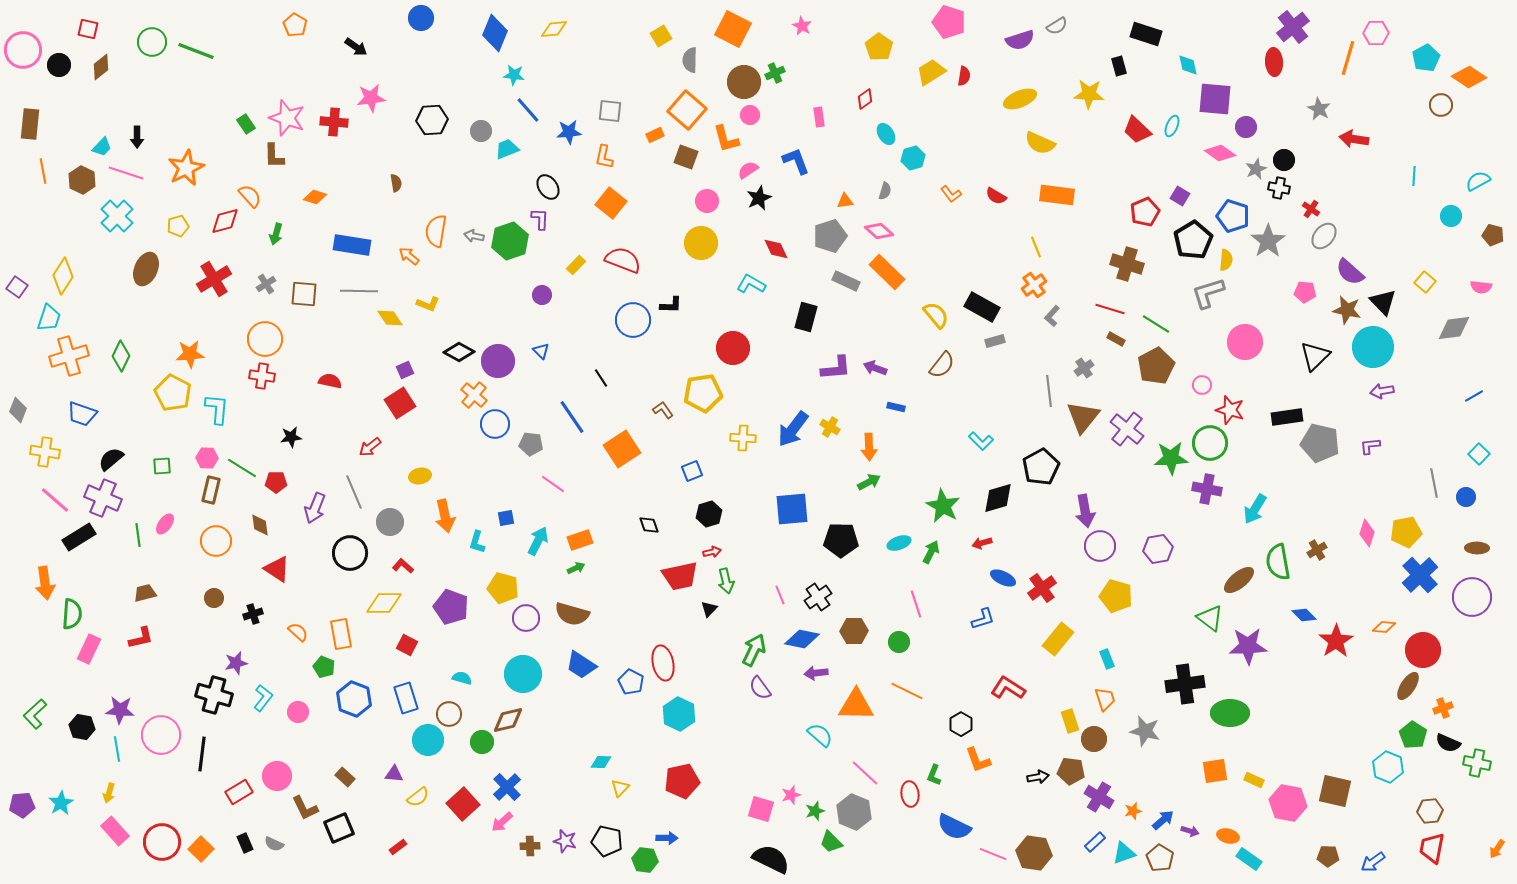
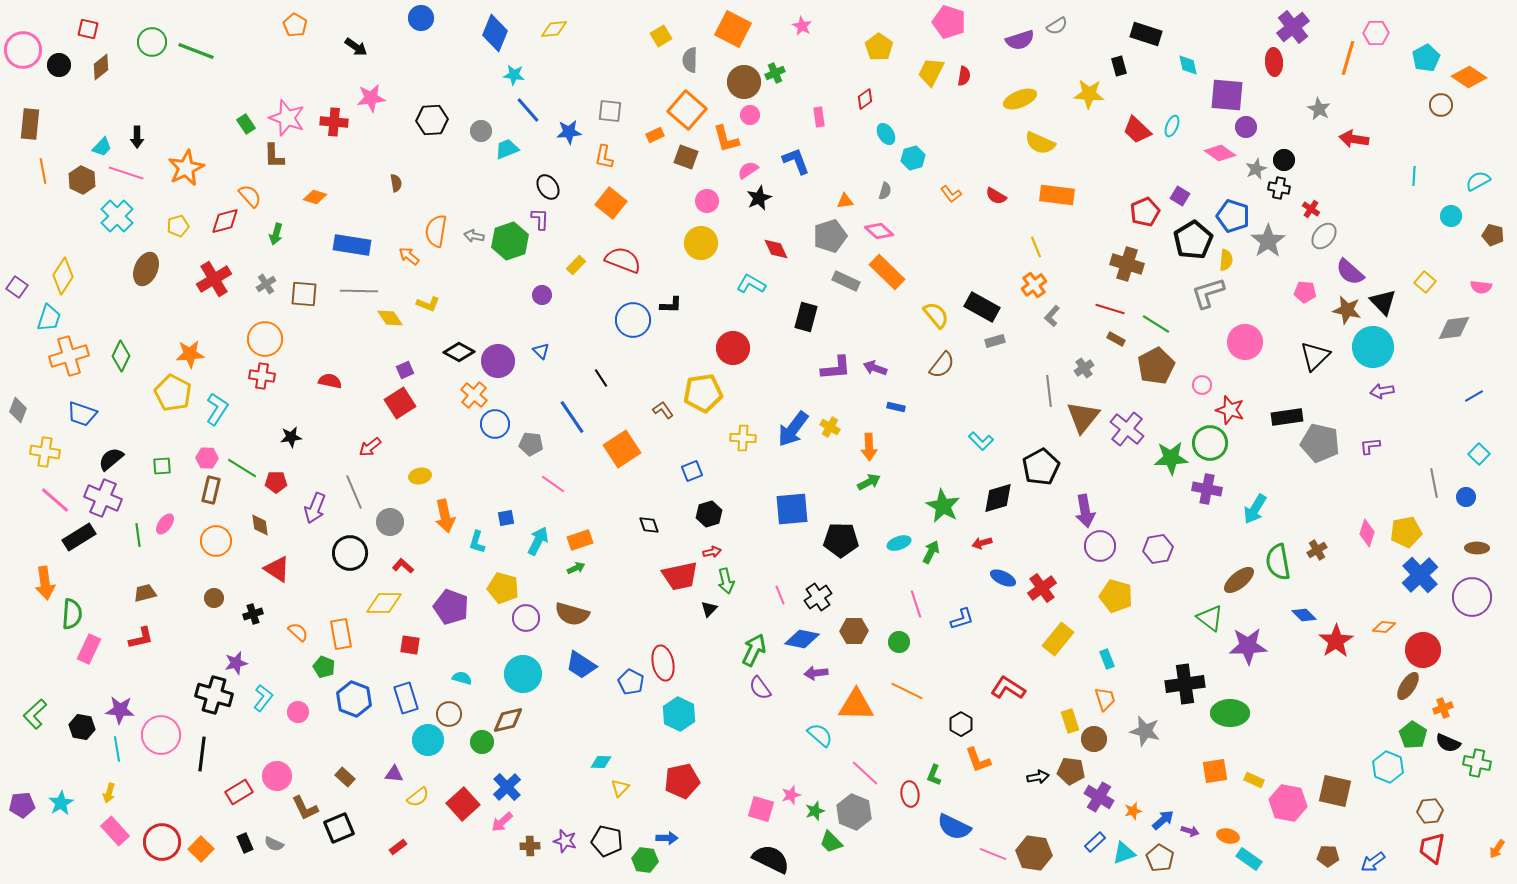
yellow trapezoid at (931, 72): rotated 32 degrees counterclockwise
purple square at (1215, 99): moved 12 px right, 4 px up
cyan L-shape at (217, 409): rotated 28 degrees clockwise
blue L-shape at (983, 619): moved 21 px left
red square at (407, 645): moved 3 px right; rotated 20 degrees counterclockwise
